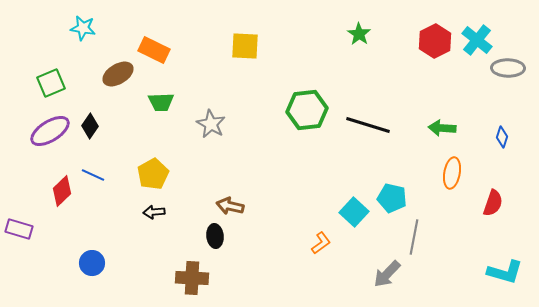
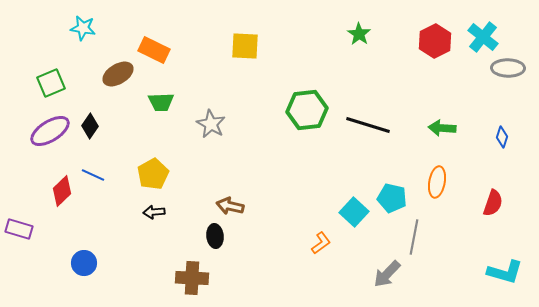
cyan cross: moved 6 px right, 3 px up
orange ellipse: moved 15 px left, 9 px down
blue circle: moved 8 px left
